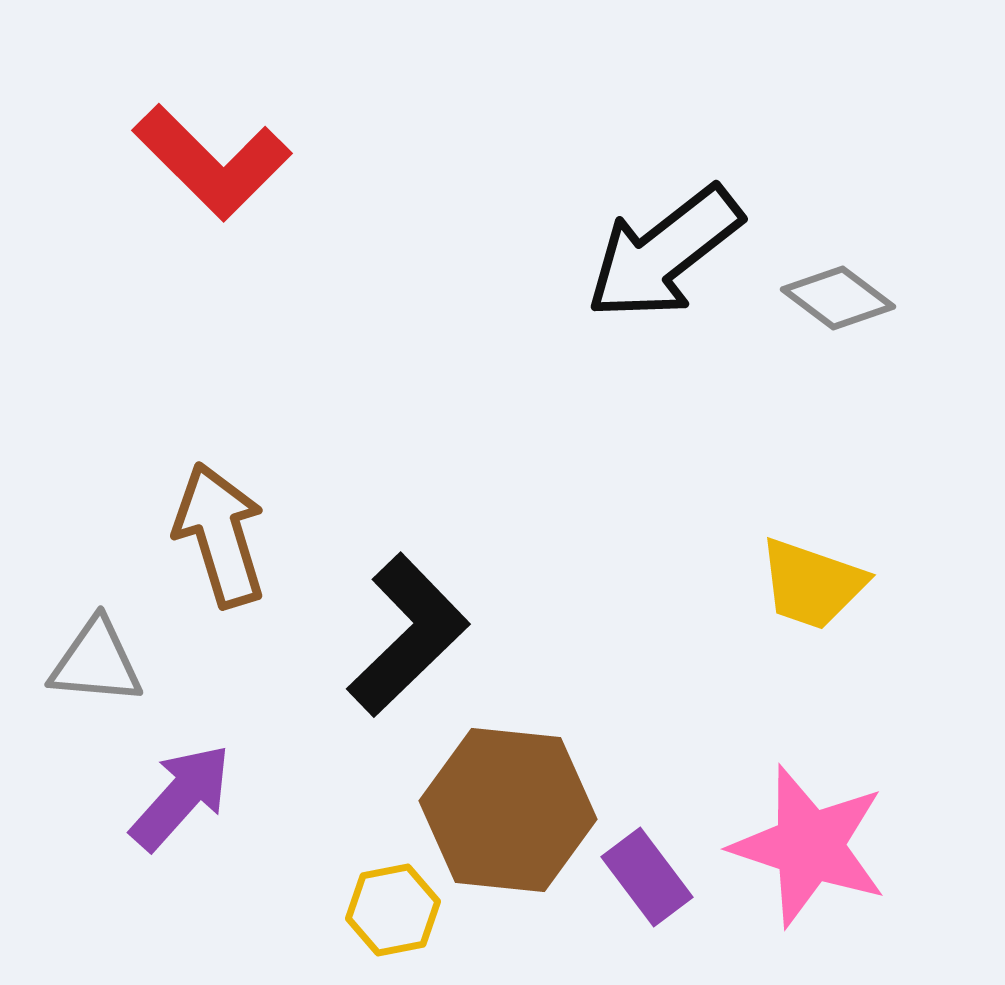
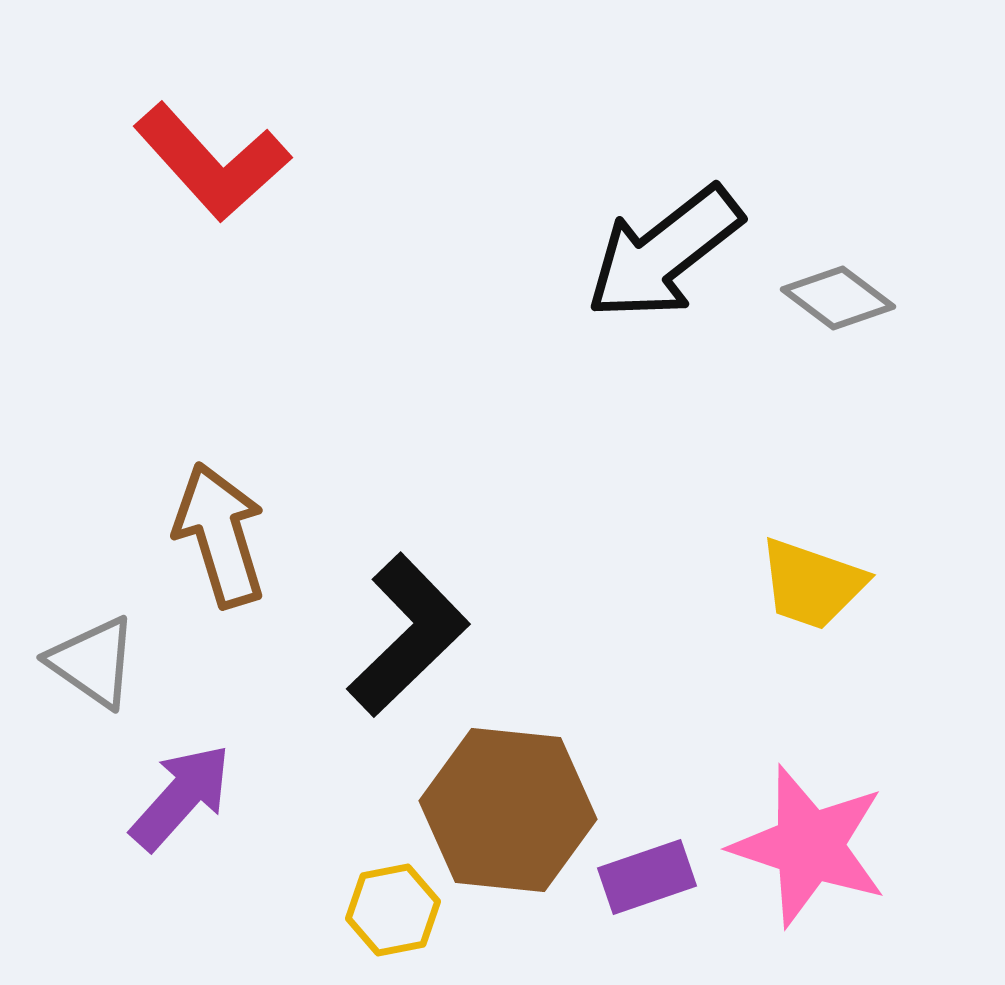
red L-shape: rotated 3 degrees clockwise
gray triangle: moved 3 px left; rotated 30 degrees clockwise
purple rectangle: rotated 72 degrees counterclockwise
